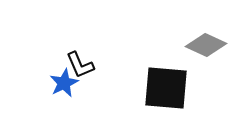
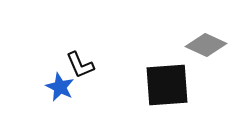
blue star: moved 4 px left, 4 px down; rotated 20 degrees counterclockwise
black square: moved 1 px right, 3 px up; rotated 9 degrees counterclockwise
